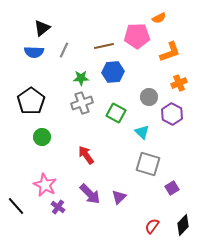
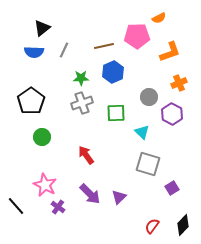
blue hexagon: rotated 20 degrees counterclockwise
green square: rotated 30 degrees counterclockwise
